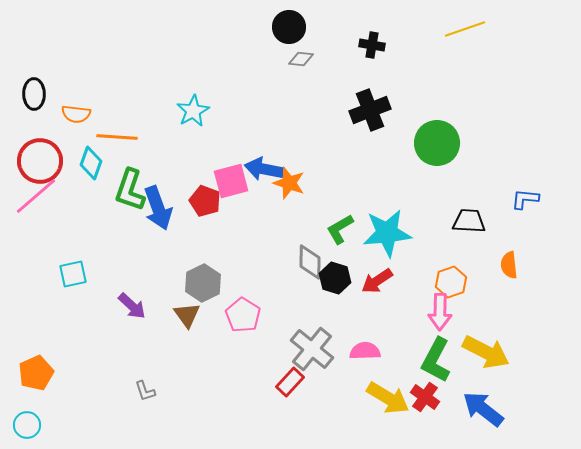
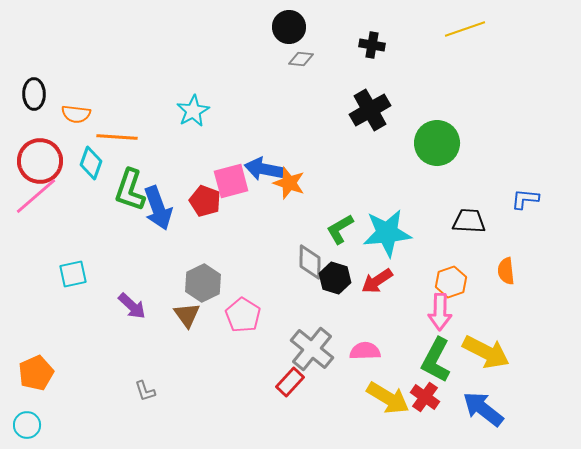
black cross at (370, 110): rotated 9 degrees counterclockwise
orange semicircle at (509, 265): moved 3 px left, 6 px down
